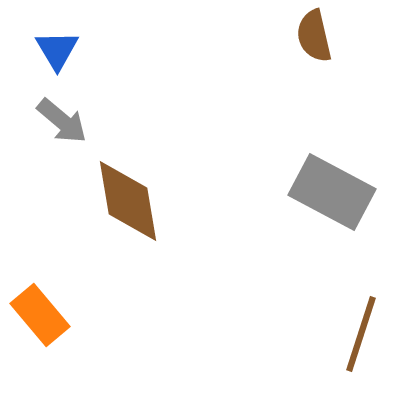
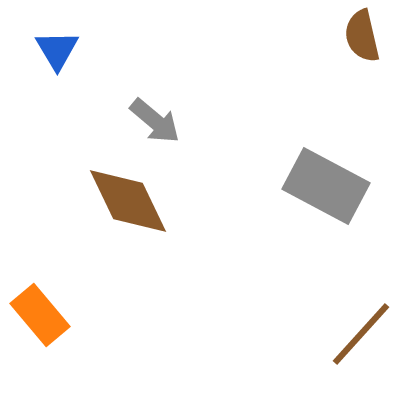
brown semicircle: moved 48 px right
gray arrow: moved 93 px right
gray rectangle: moved 6 px left, 6 px up
brown diamond: rotated 16 degrees counterclockwise
brown line: rotated 24 degrees clockwise
